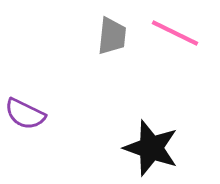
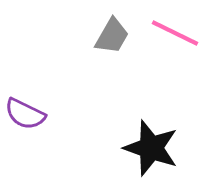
gray trapezoid: rotated 24 degrees clockwise
